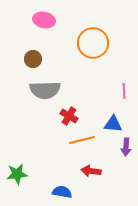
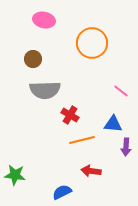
orange circle: moved 1 px left
pink line: moved 3 px left; rotated 49 degrees counterclockwise
red cross: moved 1 px right, 1 px up
green star: moved 2 px left, 1 px down; rotated 15 degrees clockwise
blue semicircle: rotated 36 degrees counterclockwise
